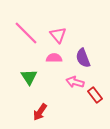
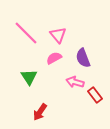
pink semicircle: rotated 28 degrees counterclockwise
